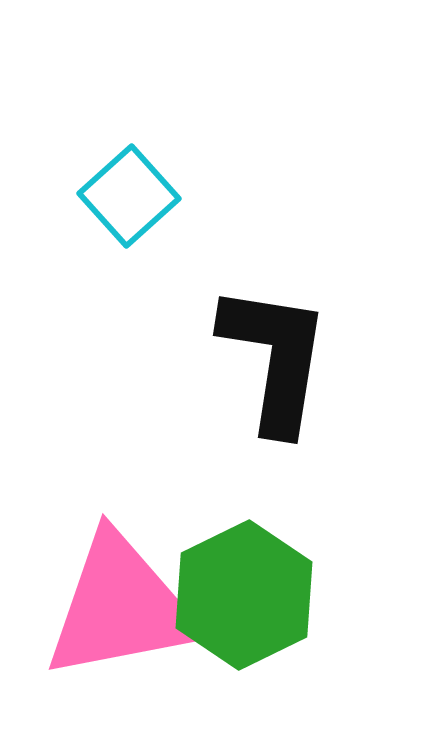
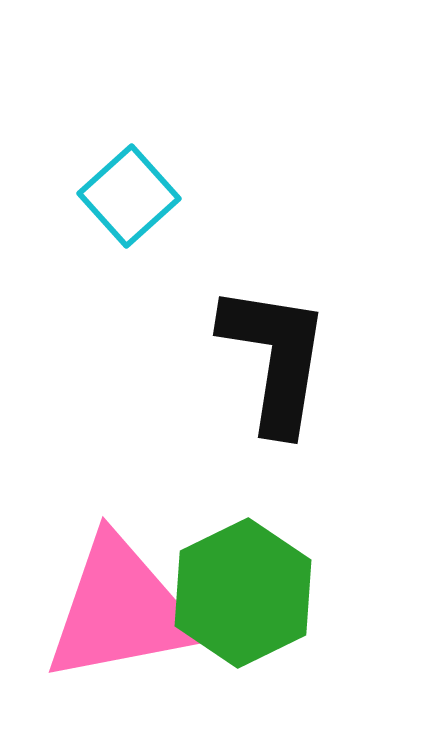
green hexagon: moved 1 px left, 2 px up
pink triangle: moved 3 px down
